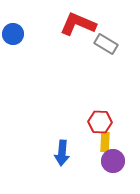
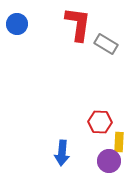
red L-shape: rotated 75 degrees clockwise
blue circle: moved 4 px right, 10 px up
yellow rectangle: moved 14 px right
purple circle: moved 4 px left
